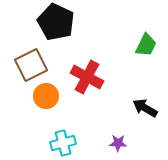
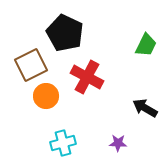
black pentagon: moved 9 px right, 11 px down
